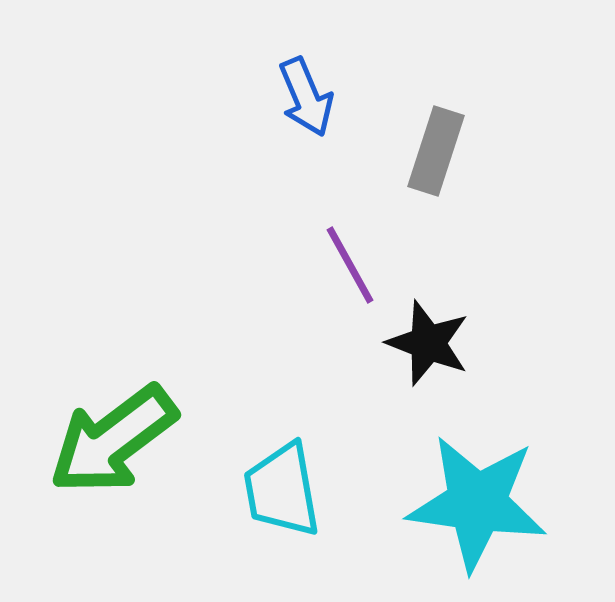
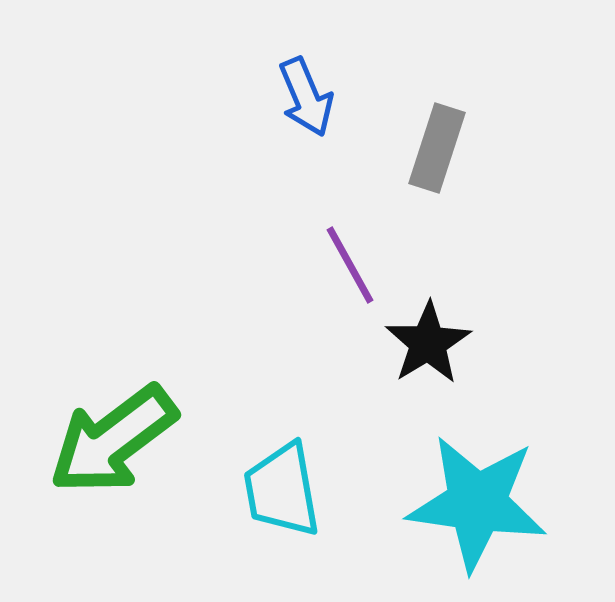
gray rectangle: moved 1 px right, 3 px up
black star: rotated 20 degrees clockwise
